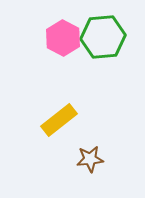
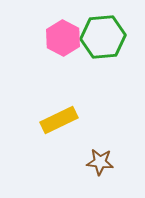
yellow rectangle: rotated 12 degrees clockwise
brown star: moved 10 px right, 3 px down; rotated 12 degrees clockwise
